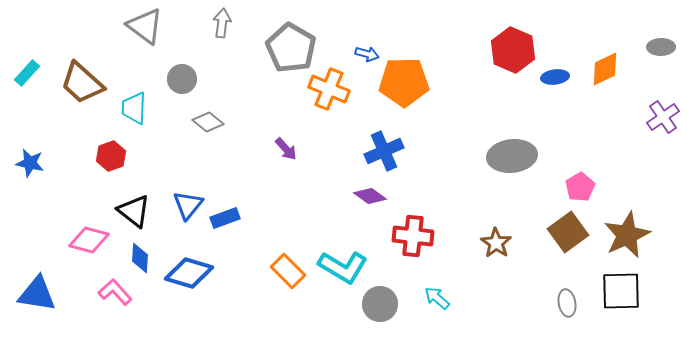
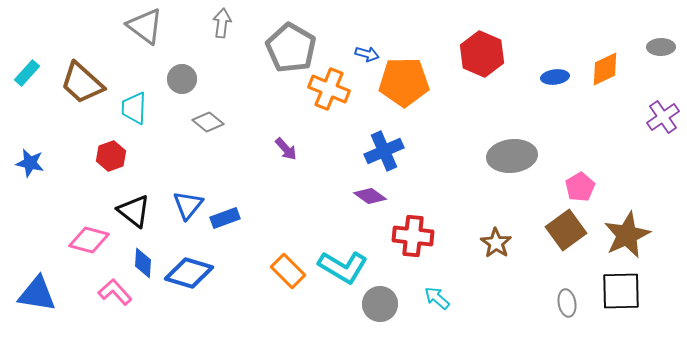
red hexagon at (513, 50): moved 31 px left, 4 px down
brown square at (568, 232): moved 2 px left, 2 px up
blue diamond at (140, 258): moved 3 px right, 5 px down
